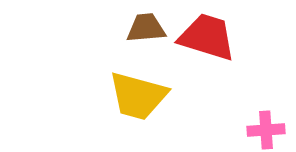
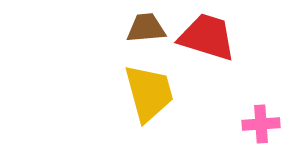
yellow trapezoid: moved 11 px right, 3 px up; rotated 120 degrees counterclockwise
pink cross: moved 5 px left, 6 px up
